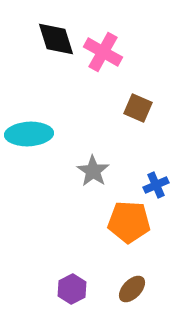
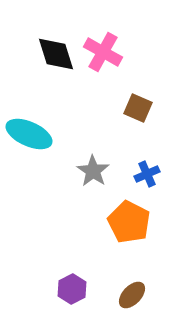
black diamond: moved 15 px down
cyan ellipse: rotated 27 degrees clockwise
blue cross: moved 9 px left, 11 px up
orange pentagon: rotated 24 degrees clockwise
brown ellipse: moved 6 px down
